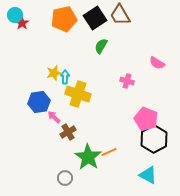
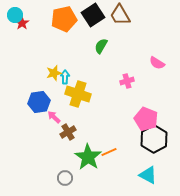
black square: moved 2 px left, 3 px up
pink cross: rotated 32 degrees counterclockwise
